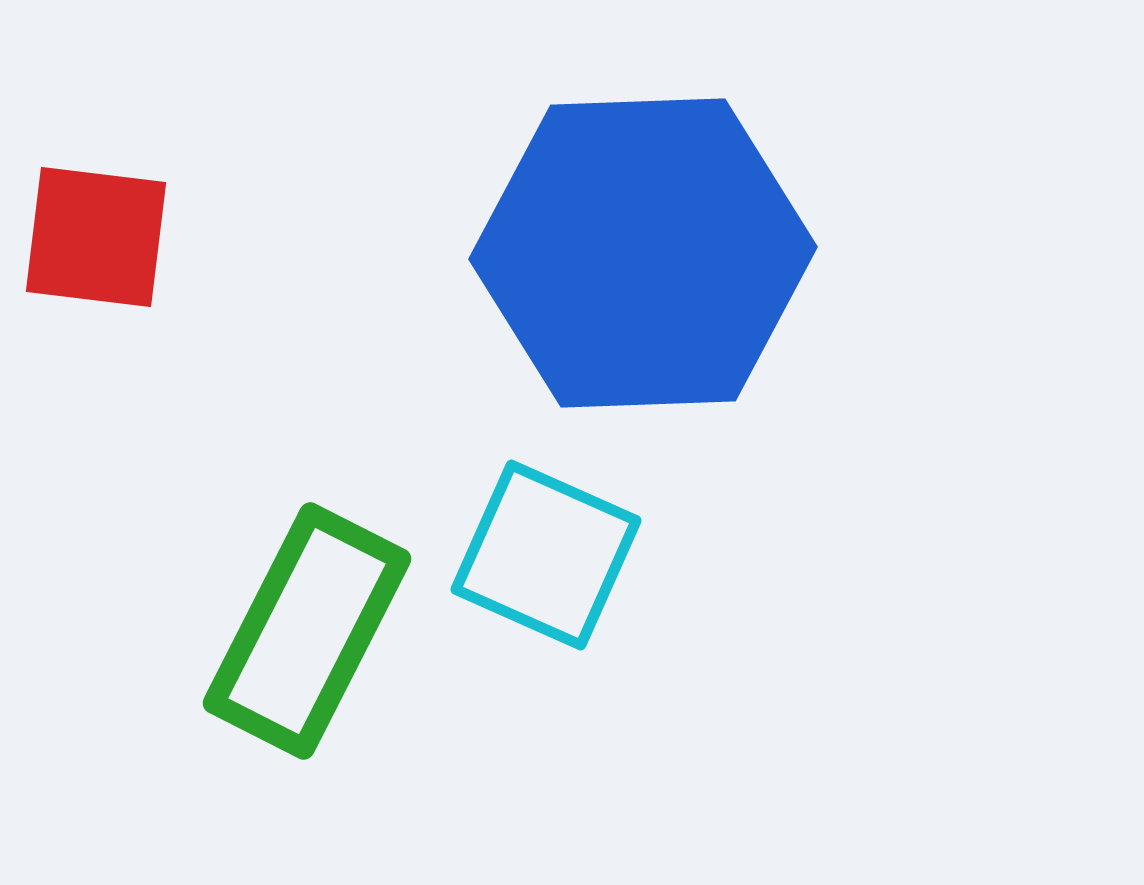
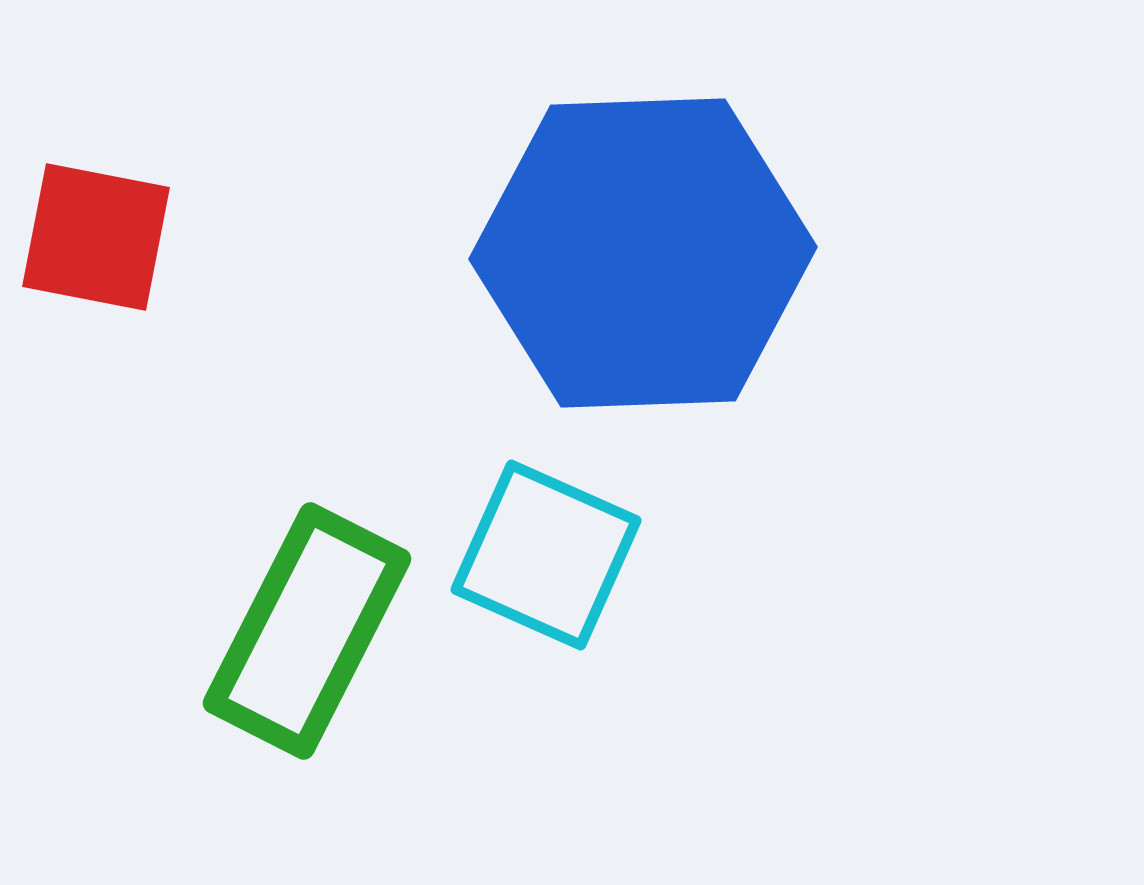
red square: rotated 4 degrees clockwise
